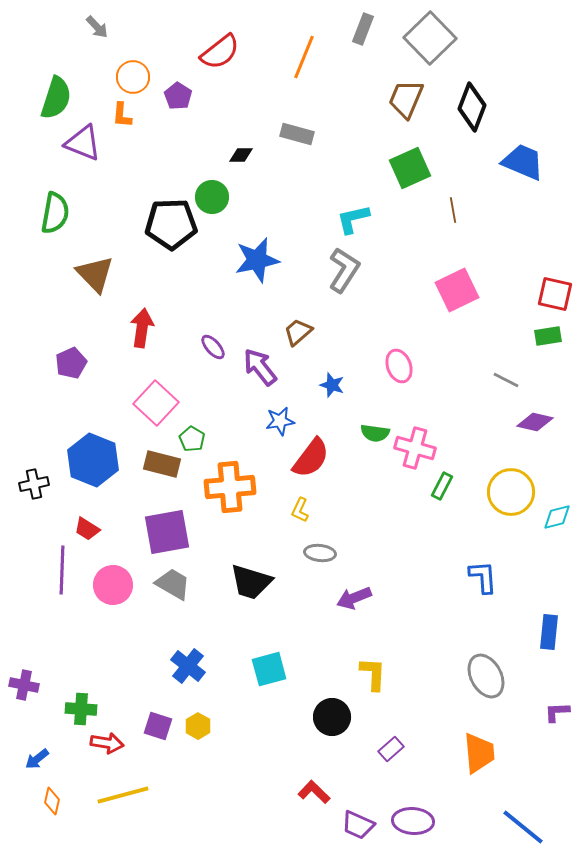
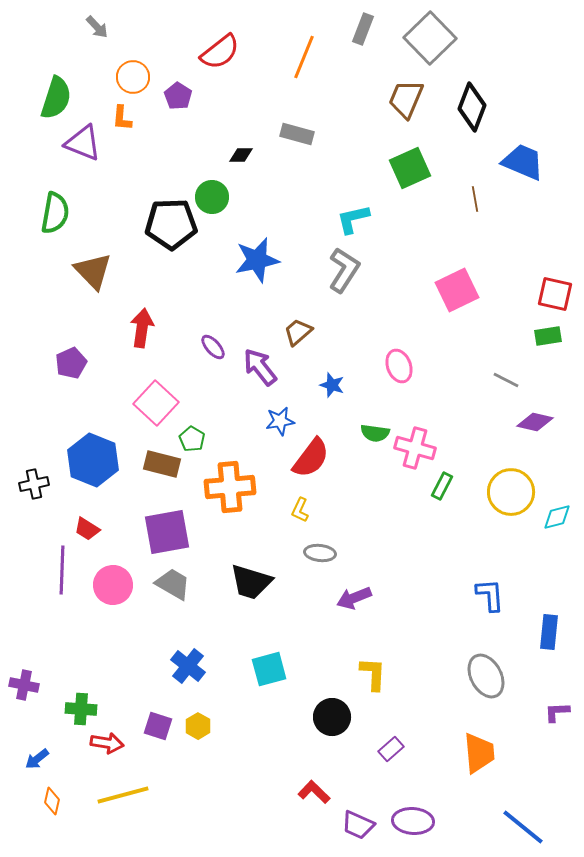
orange L-shape at (122, 115): moved 3 px down
brown line at (453, 210): moved 22 px right, 11 px up
brown triangle at (95, 274): moved 2 px left, 3 px up
blue L-shape at (483, 577): moved 7 px right, 18 px down
